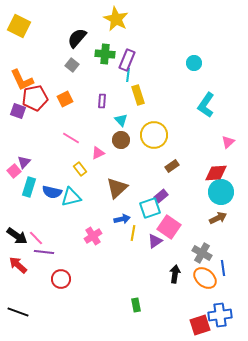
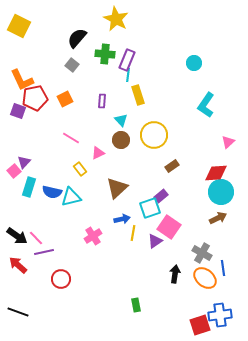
purple line at (44, 252): rotated 18 degrees counterclockwise
